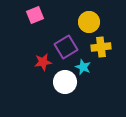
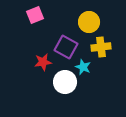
purple square: rotated 30 degrees counterclockwise
